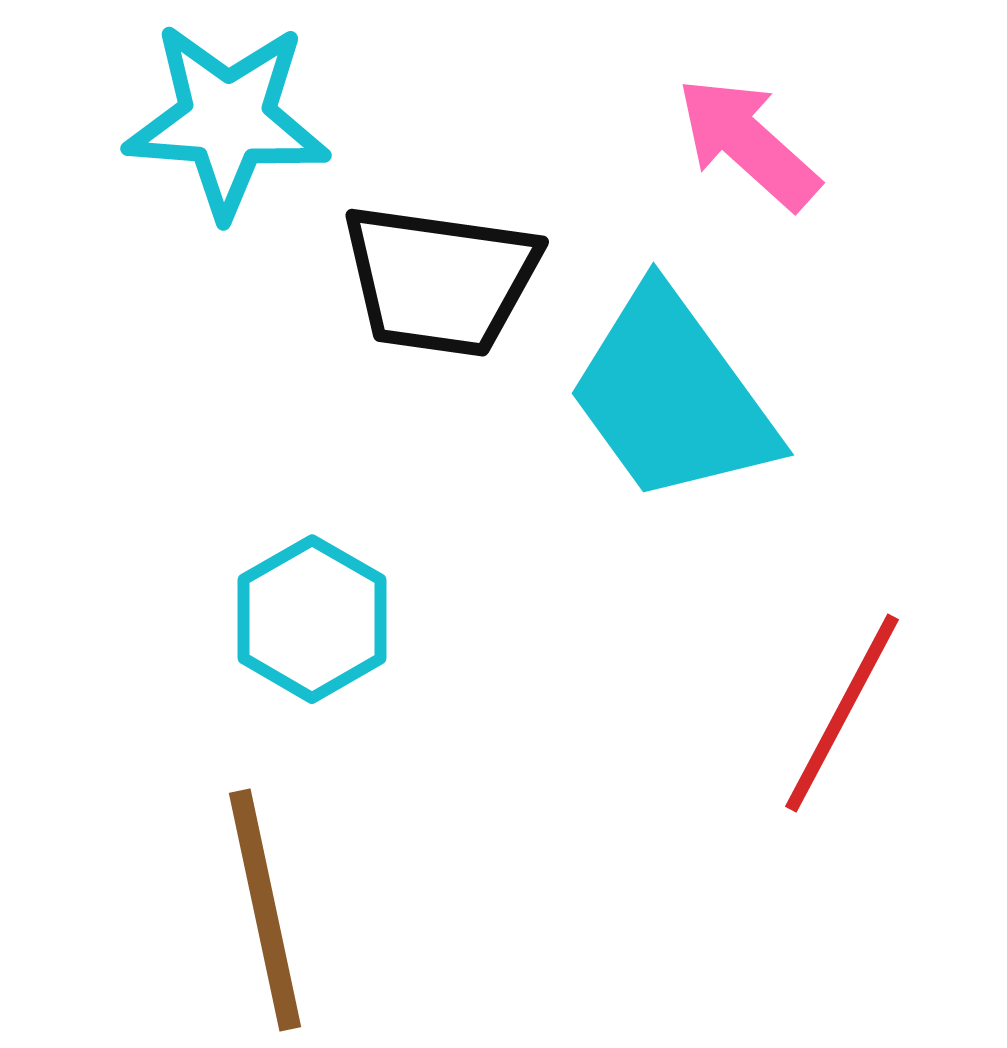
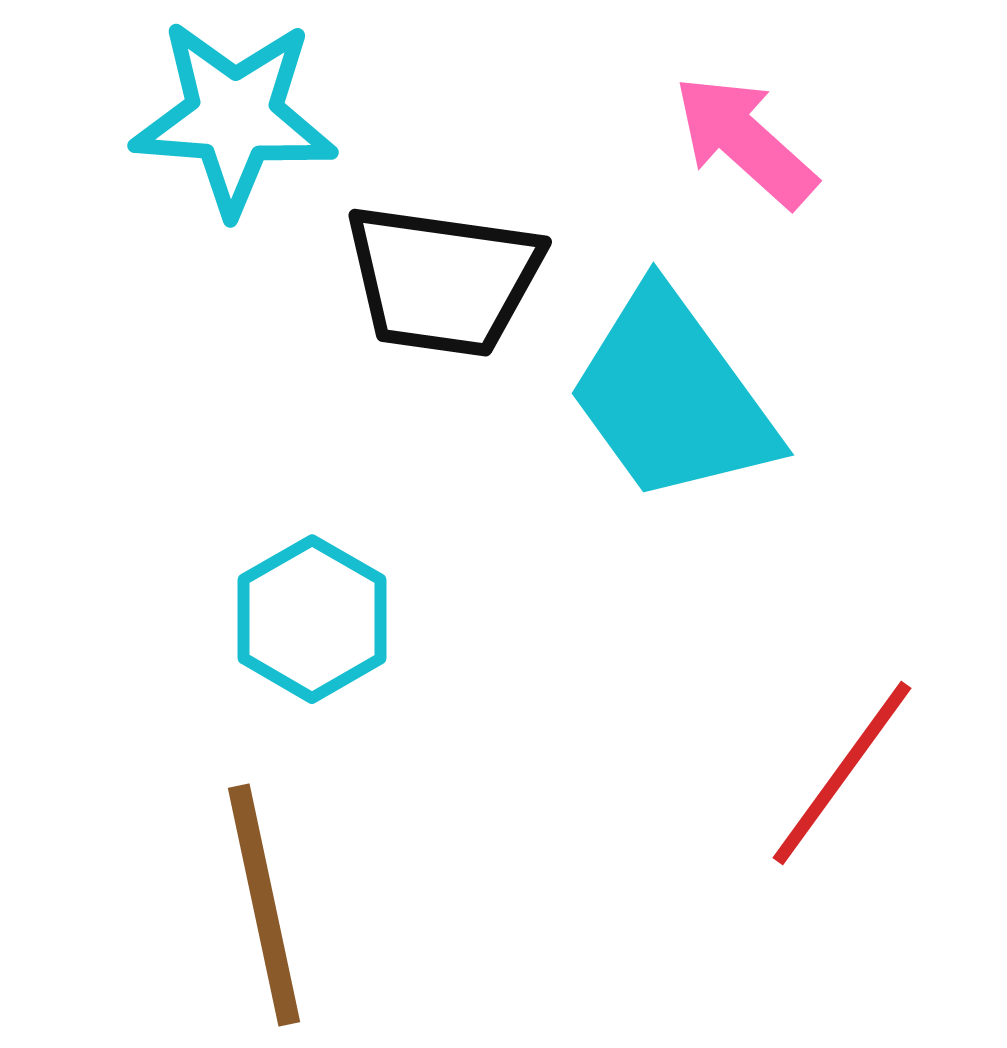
cyan star: moved 7 px right, 3 px up
pink arrow: moved 3 px left, 2 px up
black trapezoid: moved 3 px right
red line: moved 60 px down; rotated 8 degrees clockwise
brown line: moved 1 px left, 5 px up
